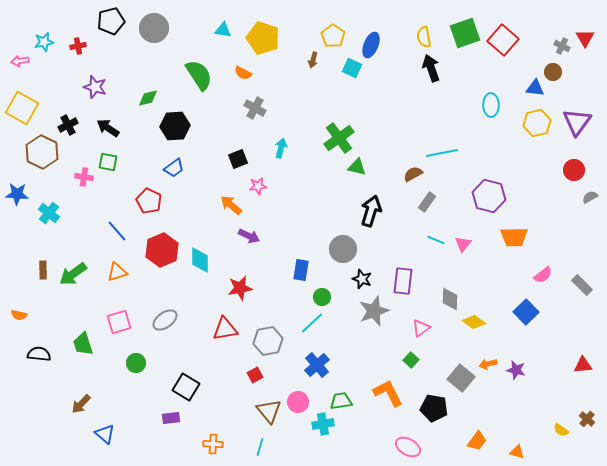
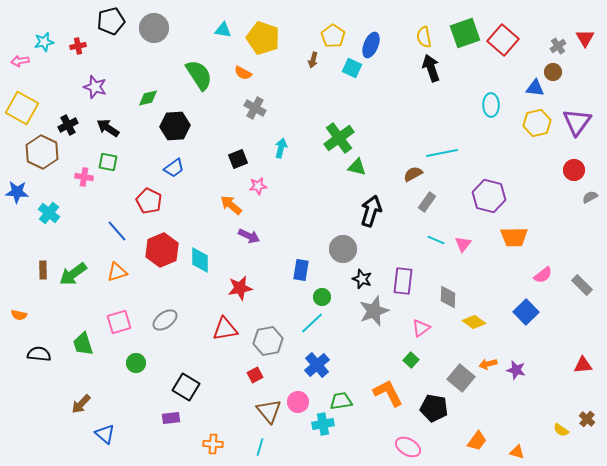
gray cross at (562, 46): moved 4 px left; rotated 28 degrees clockwise
blue star at (17, 194): moved 2 px up
gray diamond at (450, 299): moved 2 px left, 2 px up
